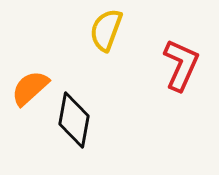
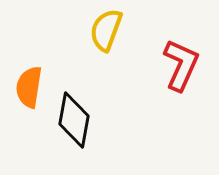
orange semicircle: moved 1 px left, 1 px up; rotated 39 degrees counterclockwise
